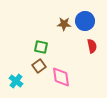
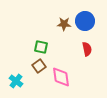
red semicircle: moved 5 px left, 3 px down
